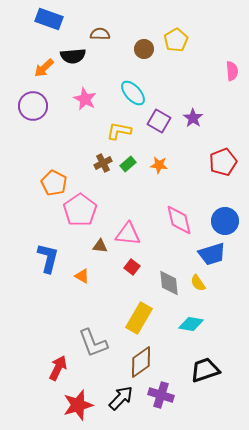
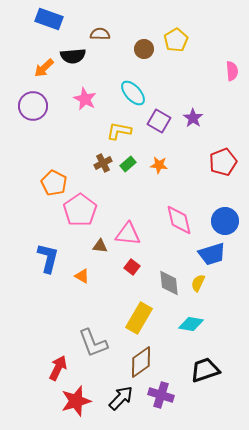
yellow semicircle: rotated 60 degrees clockwise
red star: moved 2 px left, 4 px up
